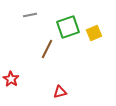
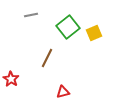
gray line: moved 1 px right
green square: rotated 20 degrees counterclockwise
brown line: moved 9 px down
red triangle: moved 3 px right
